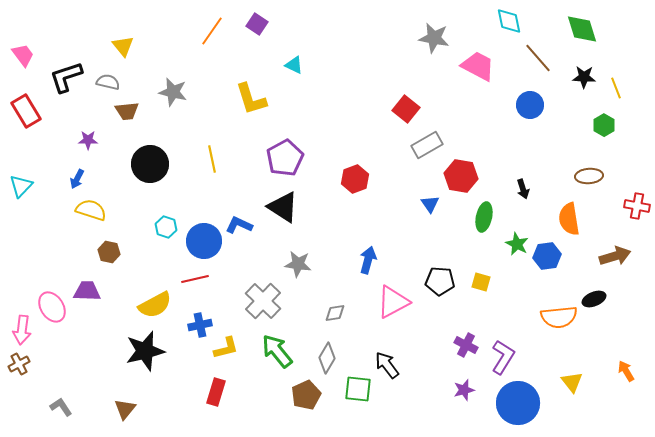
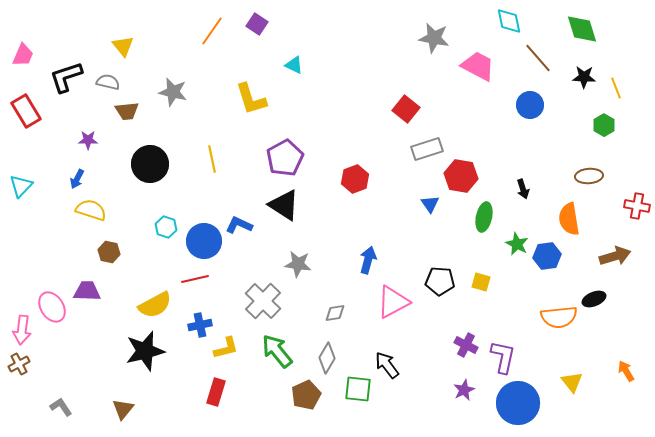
pink trapezoid at (23, 55): rotated 60 degrees clockwise
gray rectangle at (427, 145): moved 4 px down; rotated 12 degrees clockwise
black triangle at (283, 207): moved 1 px right, 2 px up
purple L-shape at (503, 357): rotated 20 degrees counterclockwise
purple star at (464, 390): rotated 10 degrees counterclockwise
brown triangle at (125, 409): moved 2 px left
